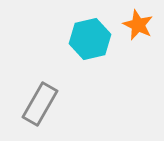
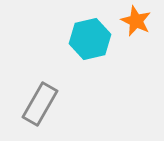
orange star: moved 2 px left, 4 px up
